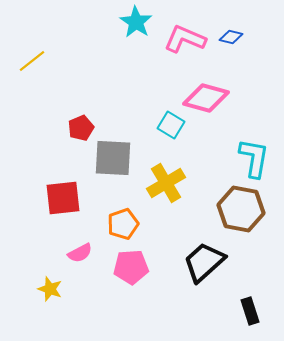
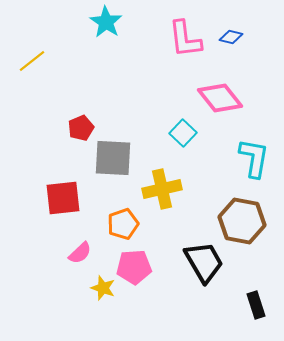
cyan star: moved 30 px left
pink L-shape: rotated 120 degrees counterclockwise
pink diamond: moved 14 px right; rotated 36 degrees clockwise
cyan square: moved 12 px right, 8 px down; rotated 12 degrees clockwise
yellow cross: moved 4 px left, 6 px down; rotated 18 degrees clockwise
brown hexagon: moved 1 px right, 12 px down
pink semicircle: rotated 15 degrees counterclockwise
black trapezoid: rotated 102 degrees clockwise
pink pentagon: moved 3 px right
yellow star: moved 53 px right, 1 px up
black rectangle: moved 6 px right, 6 px up
